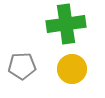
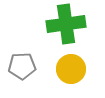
yellow circle: moved 1 px left
